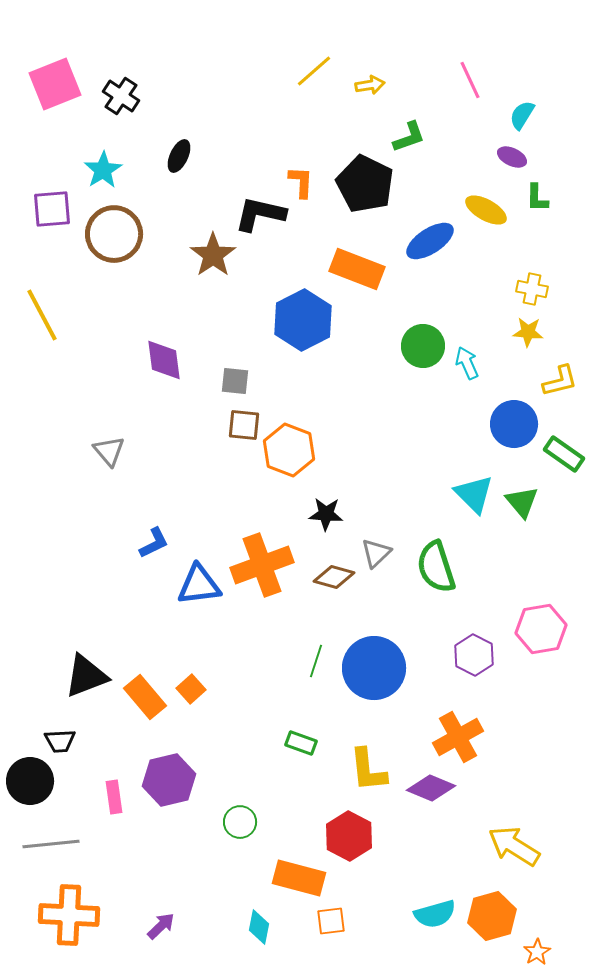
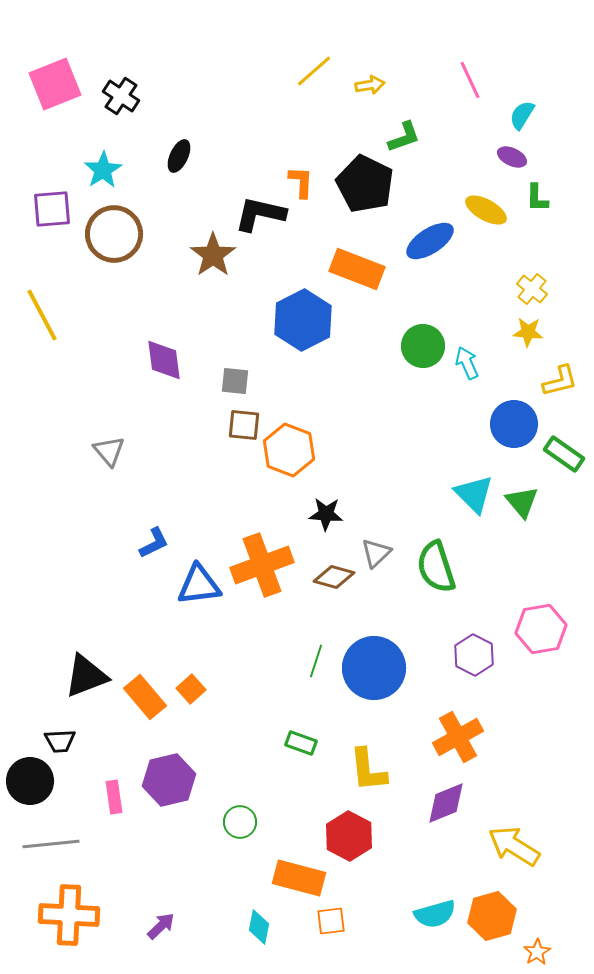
green L-shape at (409, 137): moved 5 px left
yellow cross at (532, 289): rotated 28 degrees clockwise
purple diamond at (431, 788): moved 15 px right, 15 px down; rotated 45 degrees counterclockwise
